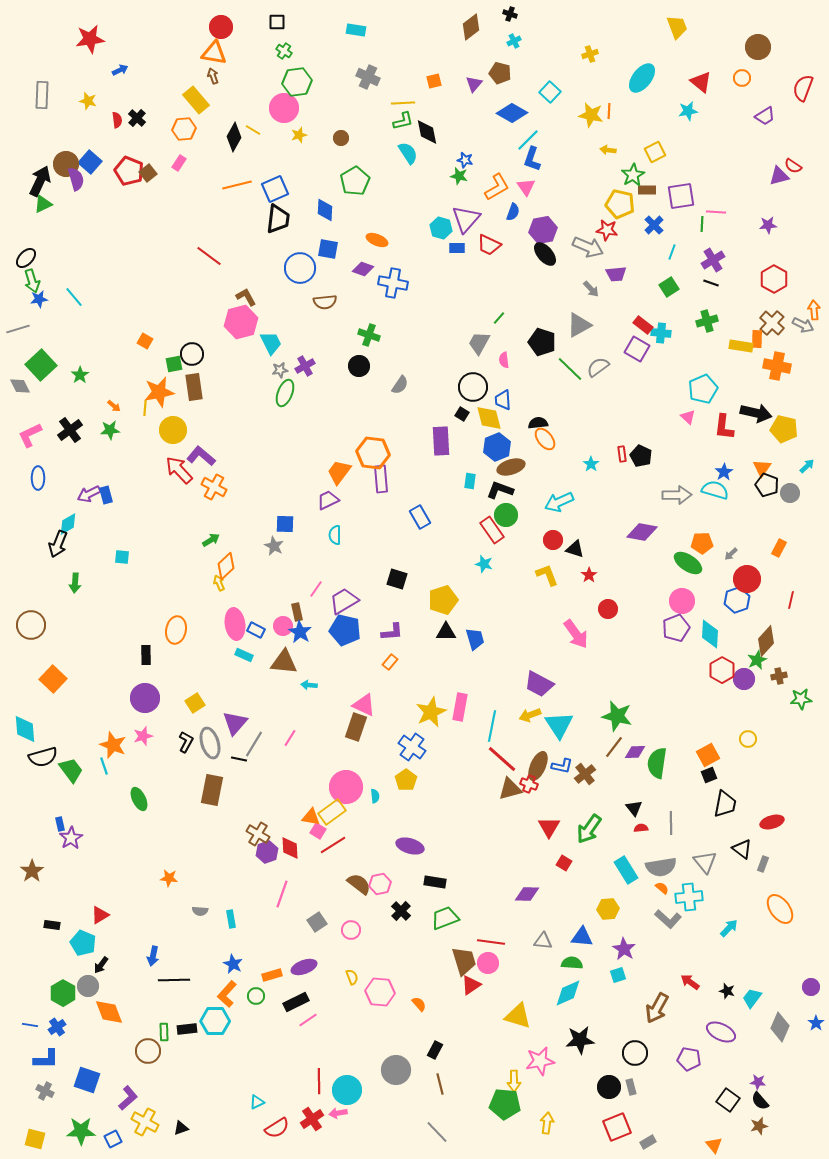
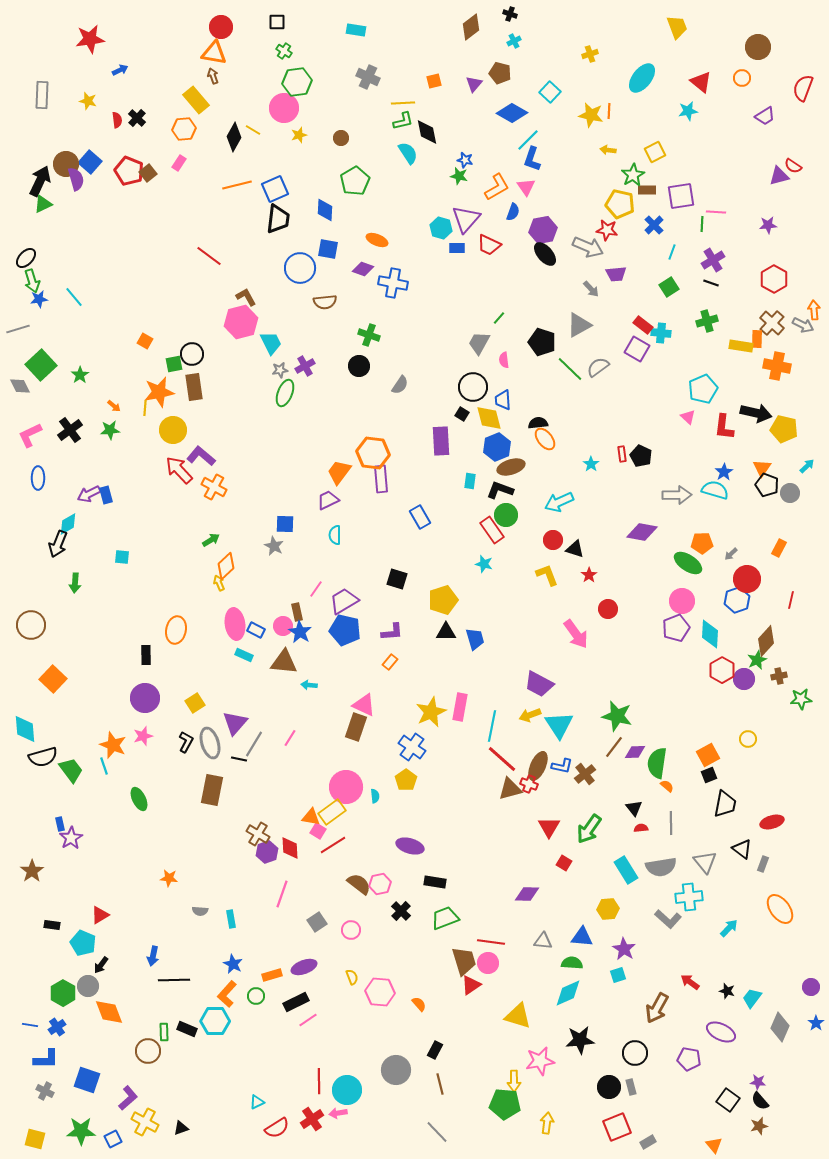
orange semicircle at (662, 888): moved 5 px right, 102 px up
black rectangle at (187, 1029): rotated 30 degrees clockwise
